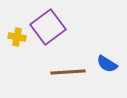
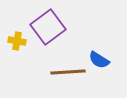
yellow cross: moved 4 px down
blue semicircle: moved 8 px left, 4 px up
